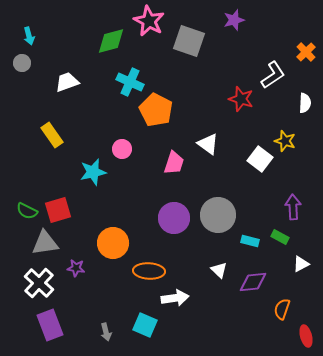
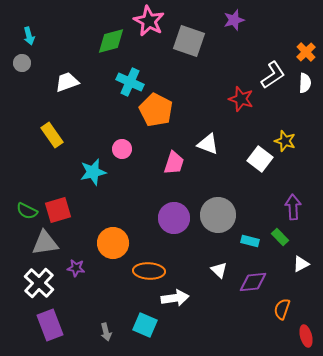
white semicircle at (305, 103): moved 20 px up
white triangle at (208, 144): rotated 15 degrees counterclockwise
green rectangle at (280, 237): rotated 18 degrees clockwise
